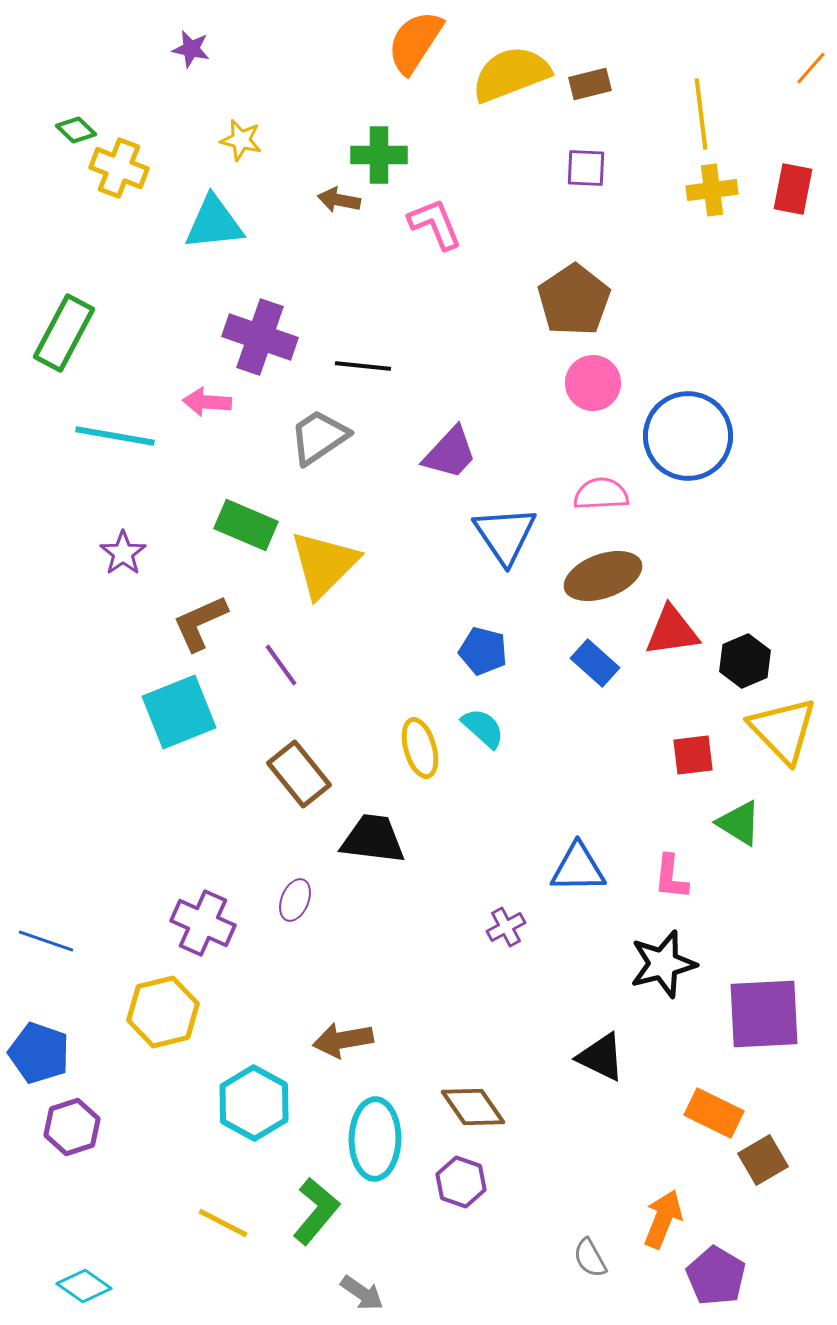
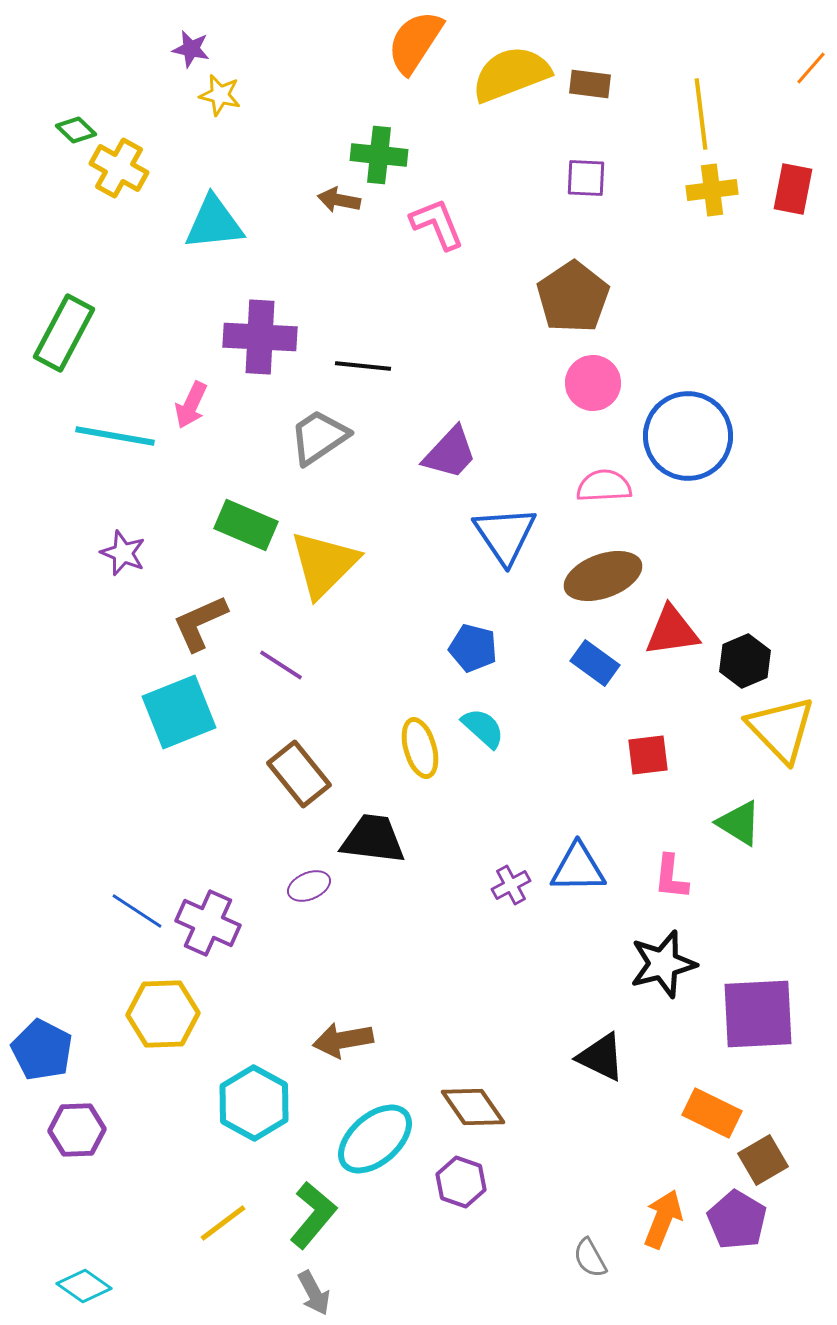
brown rectangle at (590, 84): rotated 21 degrees clockwise
yellow star at (241, 140): moved 21 px left, 45 px up
green cross at (379, 155): rotated 6 degrees clockwise
yellow cross at (119, 168): rotated 8 degrees clockwise
purple square at (586, 168): moved 10 px down
pink L-shape at (435, 224): moved 2 px right
brown pentagon at (574, 300): moved 1 px left, 3 px up
purple cross at (260, 337): rotated 16 degrees counterclockwise
pink arrow at (207, 402): moved 16 px left, 3 px down; rotated 69 degrees counterclockwise
pink semicircle at (601, 494): moved 3 px right, 8 px up
purple star at (123, 553): rotated 15 degrees counterclockwise
blue pentagon at (483, 651): moved 10 px left, 3 px up
blue rectangle at (595, 663): rotated 6 degrees counterclockwise
purple line at (281, 665): rotated 21 degrees counterclockwise
yellow triangle at (783, 730): moved 2 px left, 1 px up
red square at (693, 755): moved 45 px left
purple ellipse at (295, 900): moved 14 px right, 14 px up; rotated 45 degrees clockwise
purple cross at (203, 923): moved 5 px right
purple cross at (506, 927): moved 5 px right, 42 px up
blue line at (46, 941): moved 91 px right, 30 px up; rotated 14 degrees clockwise
yellow hexagon at (163, 1012): moved 2 px down; rotated 12 degrees clockwise
purple square at (764, 1014): moved 6 px left
blue pentagon at (39, 1053): moved 3 px right, 3 px up; rotated 8 degrees clockwise
orange rectangle at (714, 1113): moved 2 px left
purple hexagon at (72, 1127): moved 5 px right, 3 px down; rotated 16 degrees clockwise
cyan ellipse at (375, 1139): rotated 48 degrees clockwise
green L-shape at (316, 1211): moved 3 px left, 4 px down
yellow line at (223, 1223): rotated 64 degrees counterclockwise
purple pentagon at (716, 1276): moved 21 px right, 56 px up
gray arrow at (362, 1293): moved 48 px left; rotated 27 degrees clockwise
